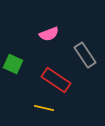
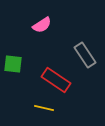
pink semicircle: moved 7 px left, 9 px up; rotated 12 degrees counterclockwise
green square: rotated 18 degrees counterclockwise
